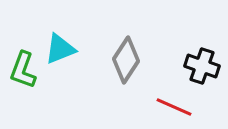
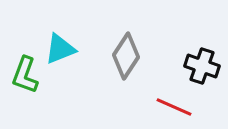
gray diamond: moved 4 px up
green L-shape: moved 2 px right, 5 px down
